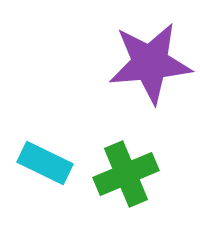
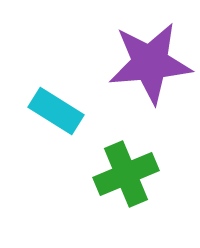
cyan rectangle: moved 11 px right, 52 px up; rotated 6 degrees clockwise
